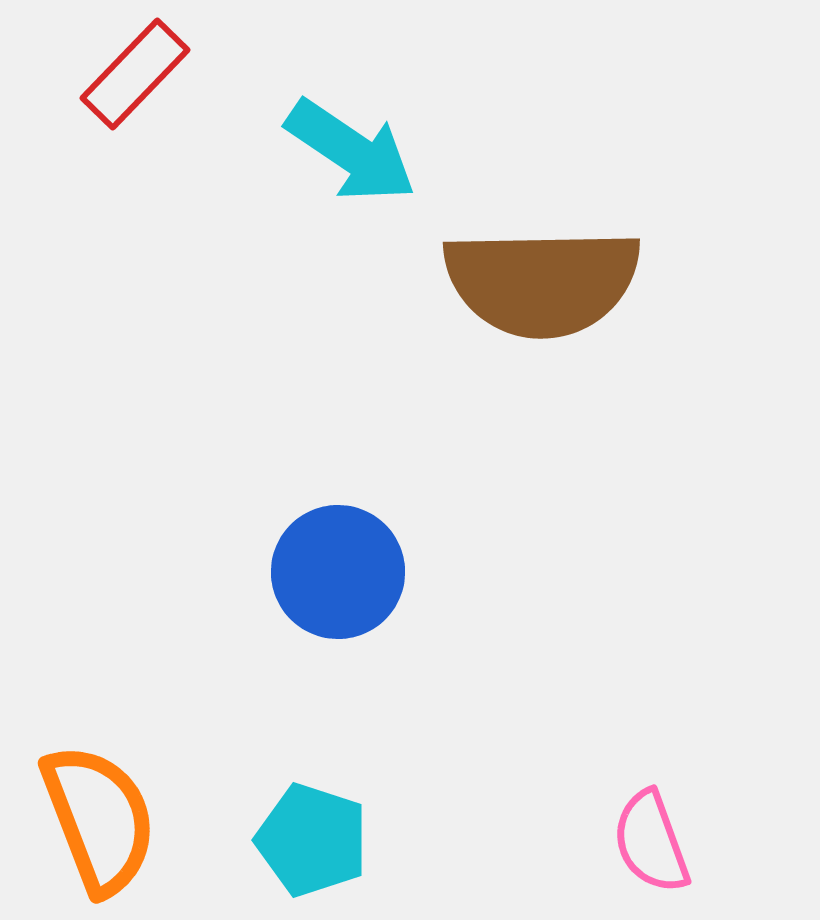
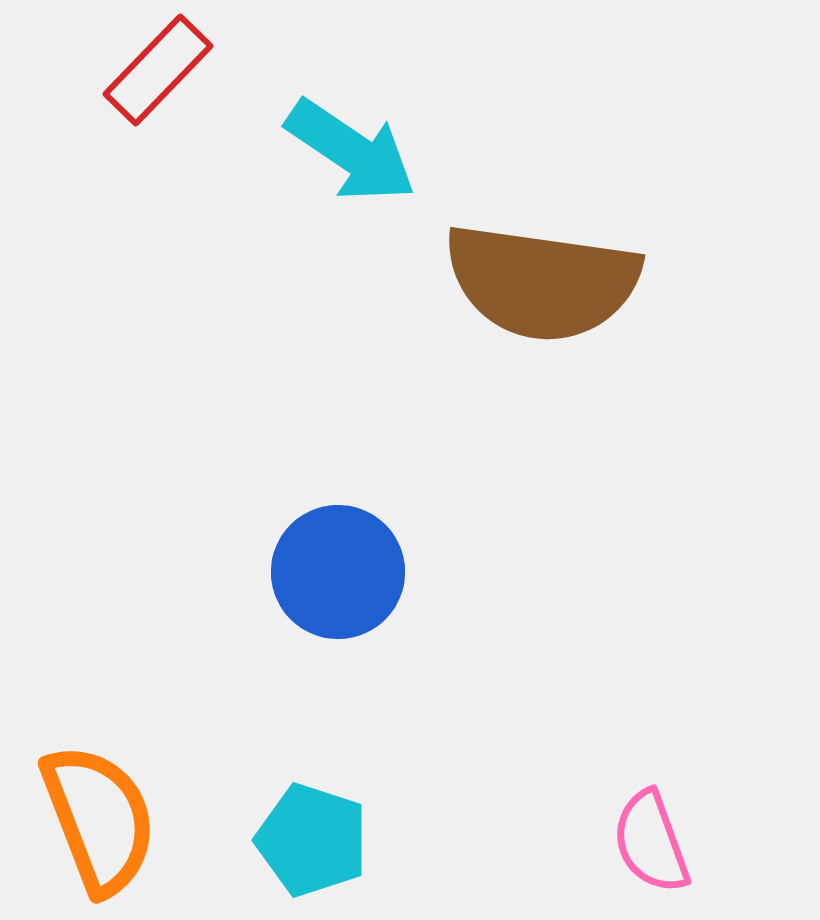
red rectangle: moved 23 px right, 4 px up
brown semicircle: rotated 9 degrees clockwise
